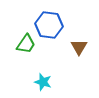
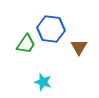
blue hexagon: moved 2 px right, 4 px down
